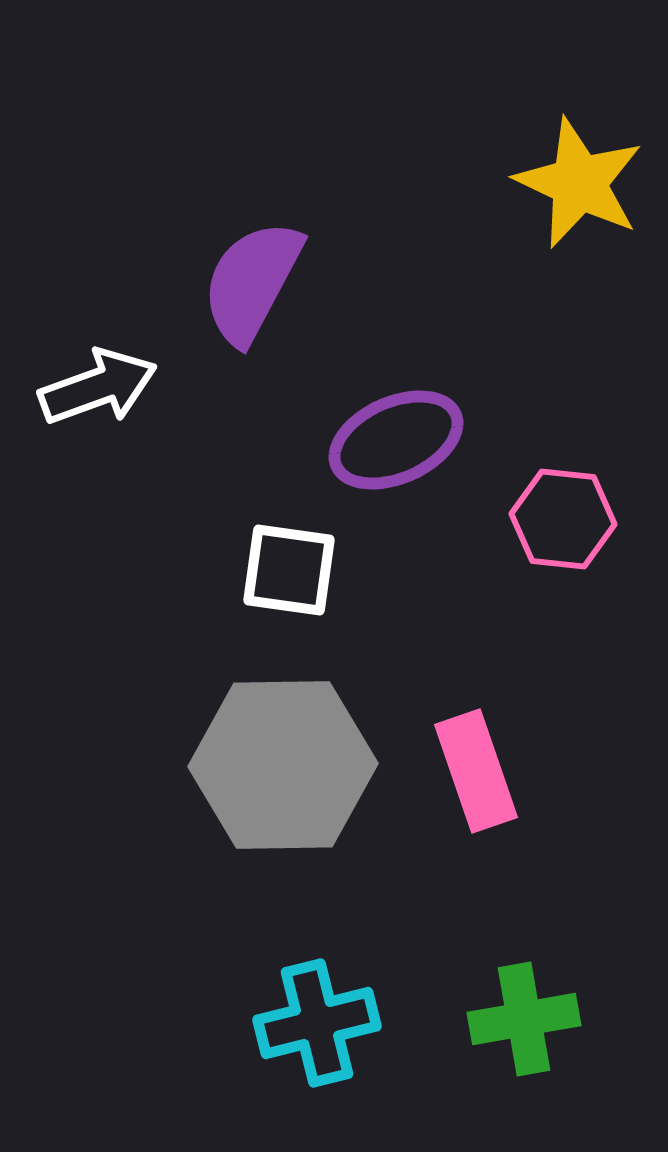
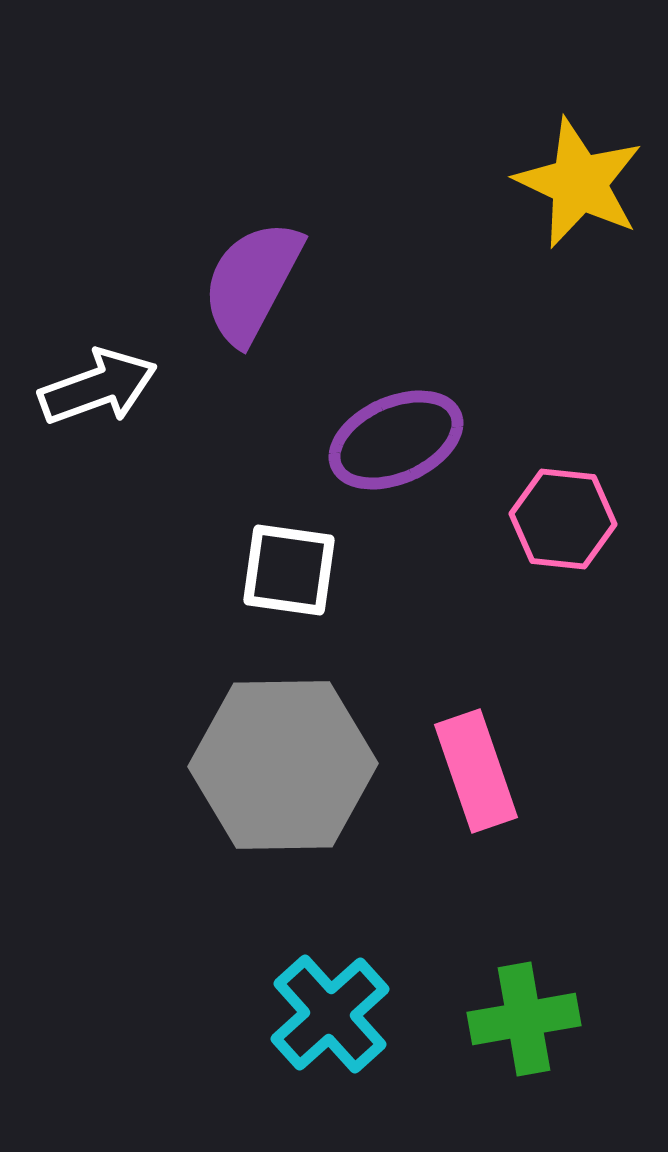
cyan cross: moved 13 px right, 9 px up; rotated 28 degrees counterclockwise
